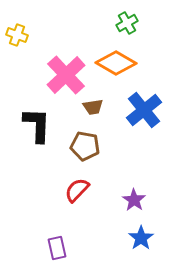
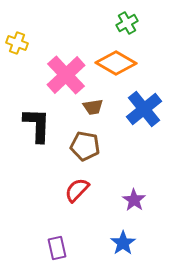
yellow cross: moved 8 px down
blue cross: moved 1 px up
blue star: moved 18 px left, 5 px down
